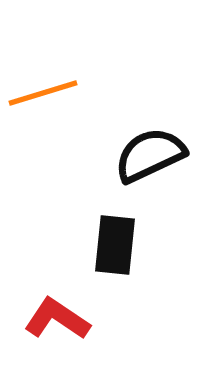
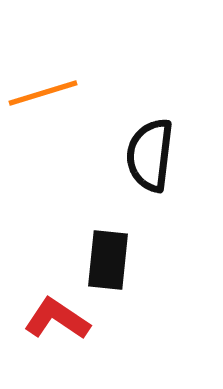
black semicircle: rotated 58 degrees counterclockwise
black rectangle: moved 7 px left, 15 px down
